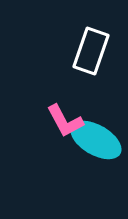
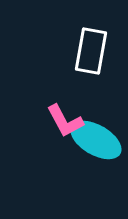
white rectangle: rotated 9 degrees counterclockwise
